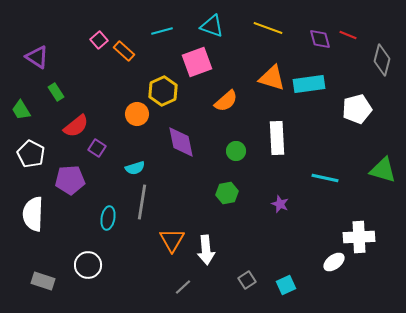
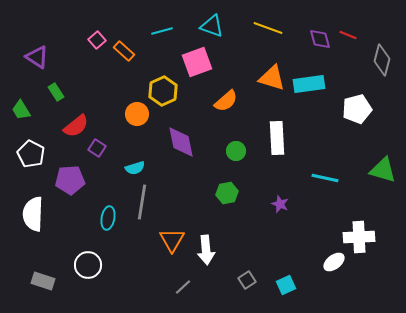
pink square at (99, 40): moved 2 px left
